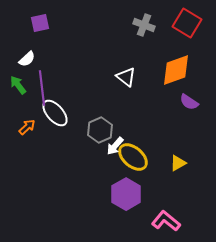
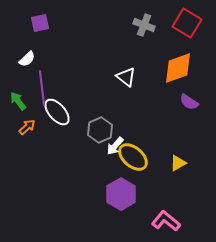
orange diamond: moved 2 px right, 2 px up
green arrow: moved 16 px down
white ellipse: moved 2 px right, 1 px up
purple hexagon: moved 5 px left
